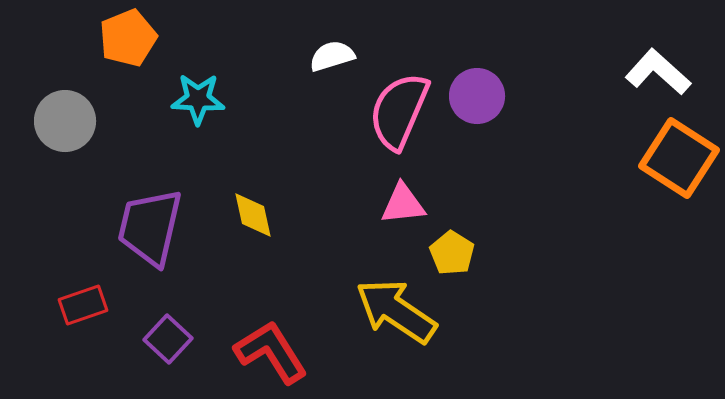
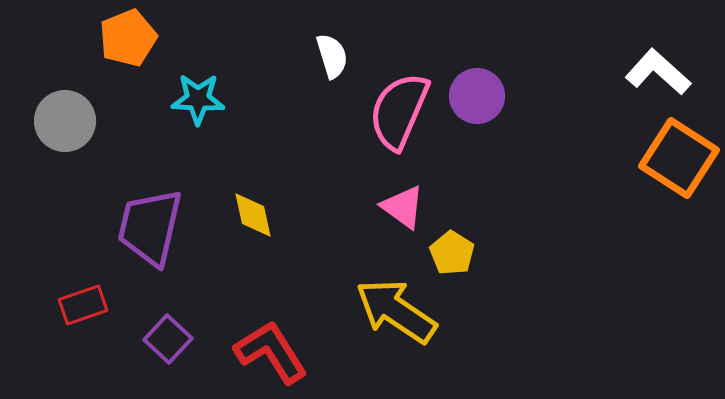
white semicircle: rotated 90 degrees clockwise
pink triangle: moved 3 px down; rotated 42 degrees clockwise
